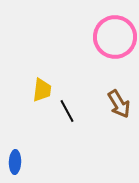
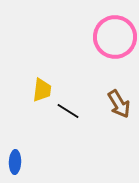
black line: moved 1 px right; rotated 30 degrees counterclockwise
